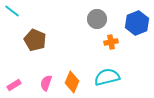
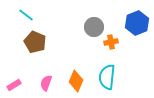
cyan line: moved 14 px right, 4 px down
gray circle: moved 3 px left, 8 px down
brown pentagon: moved 2 px down
cyan semicircle: rotated 70 degrees counterclockwise
orange diamond: moved 4 px right, 1 px up
